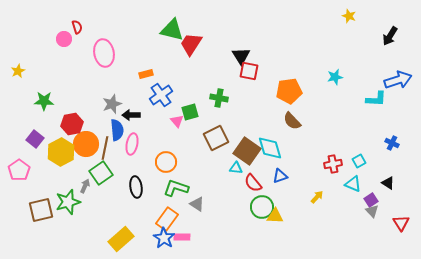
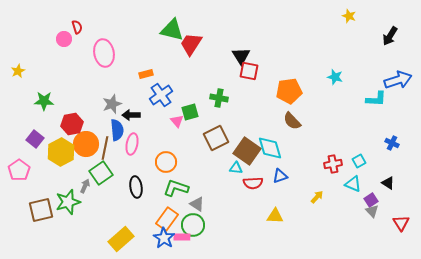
cyan star at (335, 77): rotated 28 degrees clockwise
red semicircle at (253, 183): rotated 54 degrees counterclockwise
green circle at (262, 207): moved 69 px left, 18 px down
